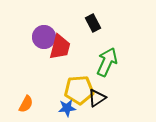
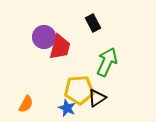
blue star: rotated 30 degrees clockwise
